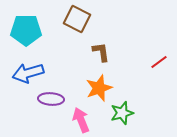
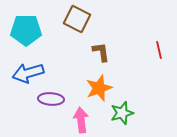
red line: moved 12 px up; rotated 66 degrees counterclockwise
pink arrow: rotated 15 degrees clockwise
